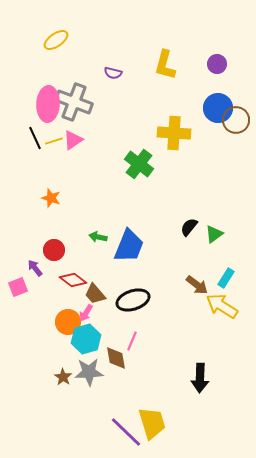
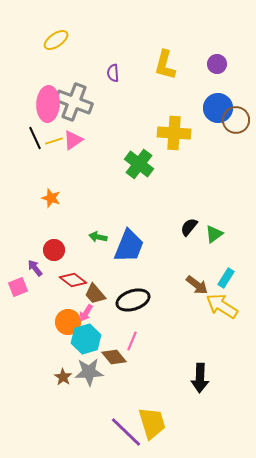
purple semicircle: rotated 72 degrees clockwise
brown diamond: moved 2 px left, 1 px up; rotated 30 degrees counterclockwise
